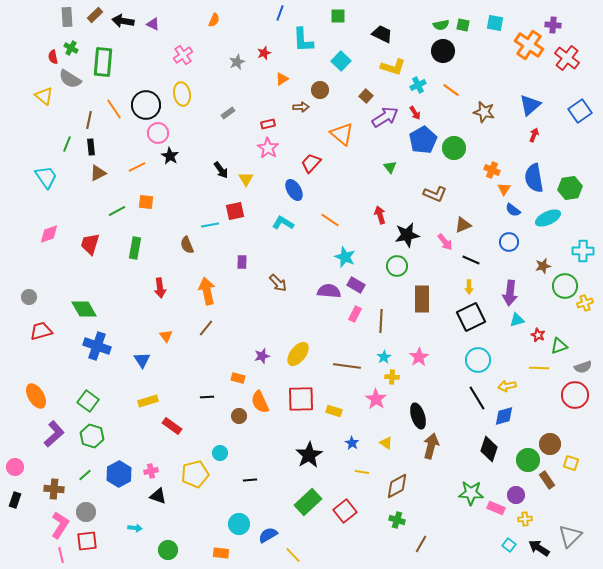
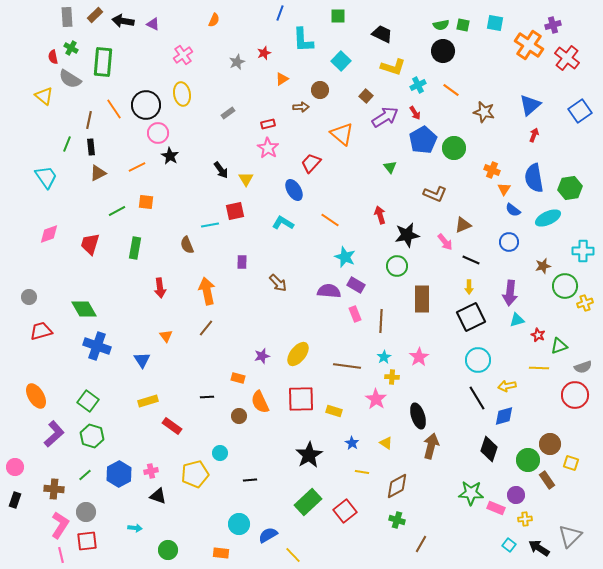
purple cross at (553, 25): rotated 21 degrees counterclockwise
pink rectangle at (355, 314): rotated 49 degrees counterclockwise
